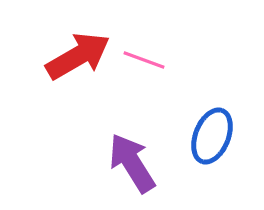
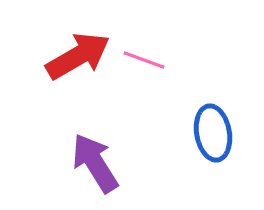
blue ellipse: moved 1 px right, 3 px up; rotated 32 degrees counterclockwise
purple arrow: moved 37 px left
